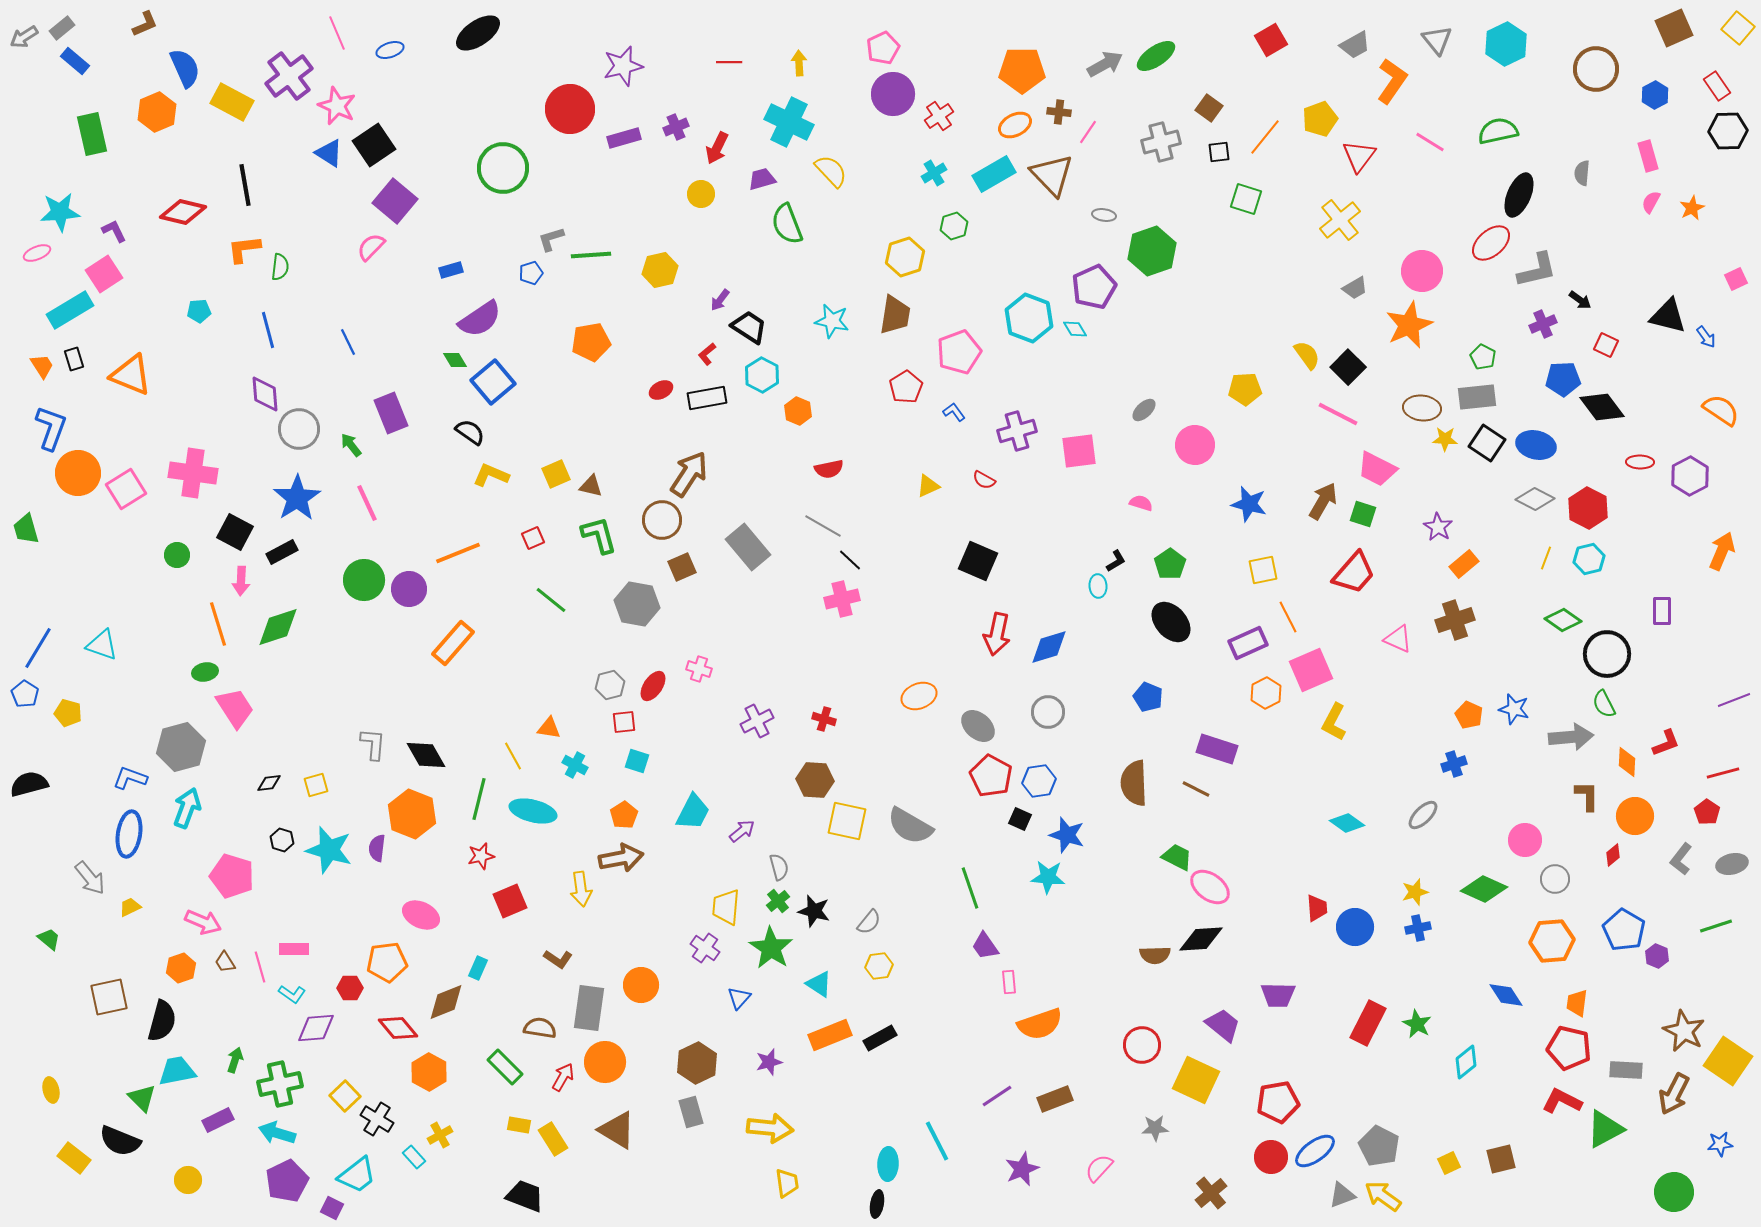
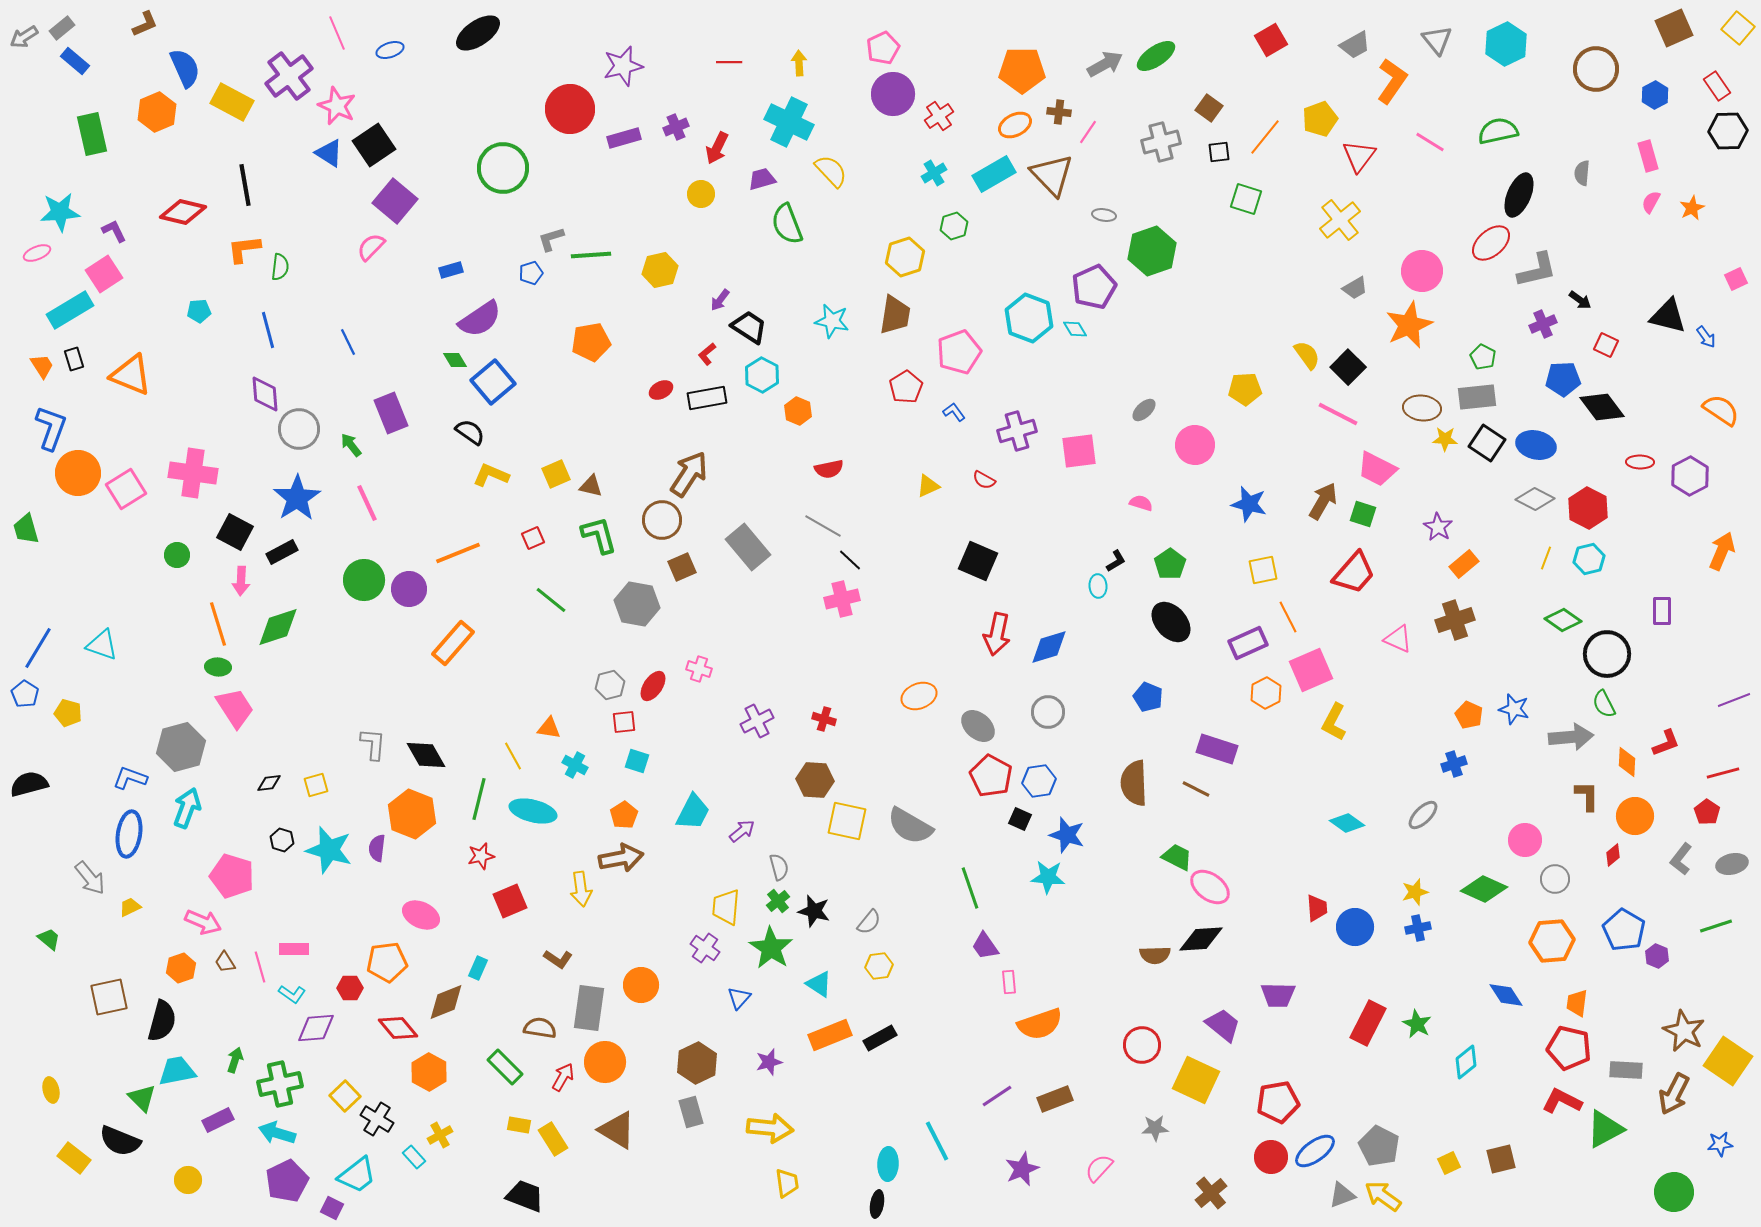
green ellipse at (205, 672): moved 13 px right, 5 px up; rotated 15 degrees clockwise
